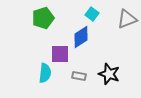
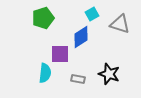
cyan square: rotated 24 degrees clockwise
gray triangle: moved 7 px left, 5 px down; rotated 40 degrees clockwise
gray rectangle: moved 1 px left, 3 px down
